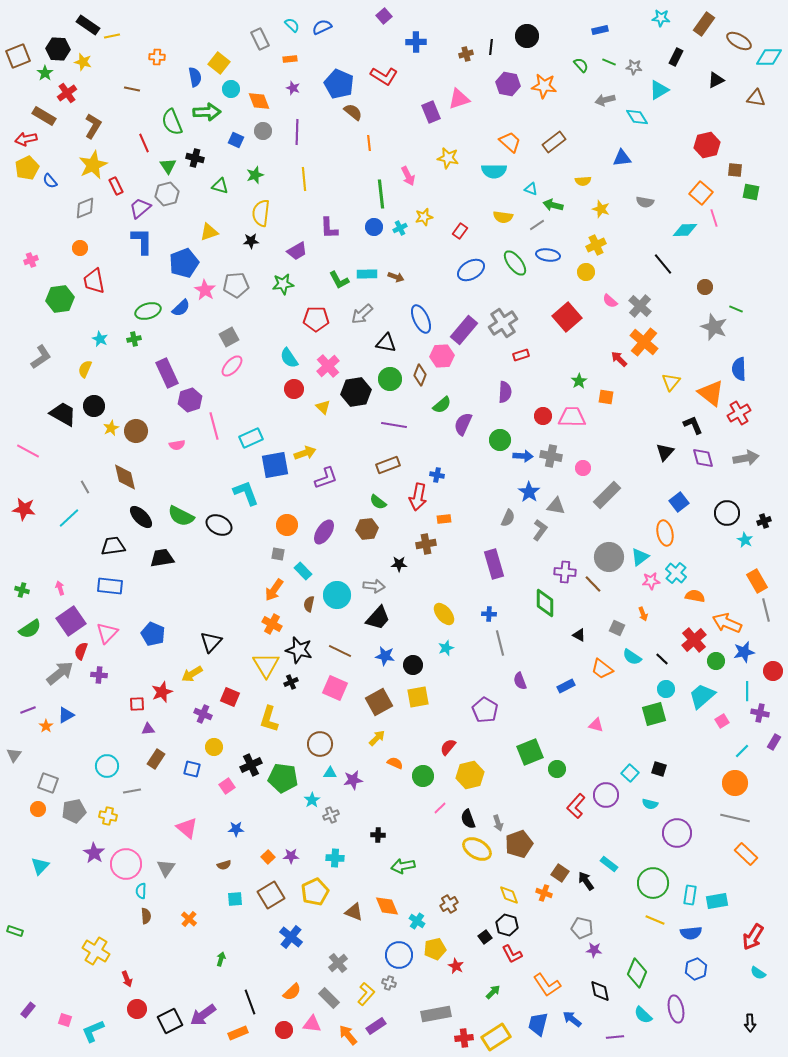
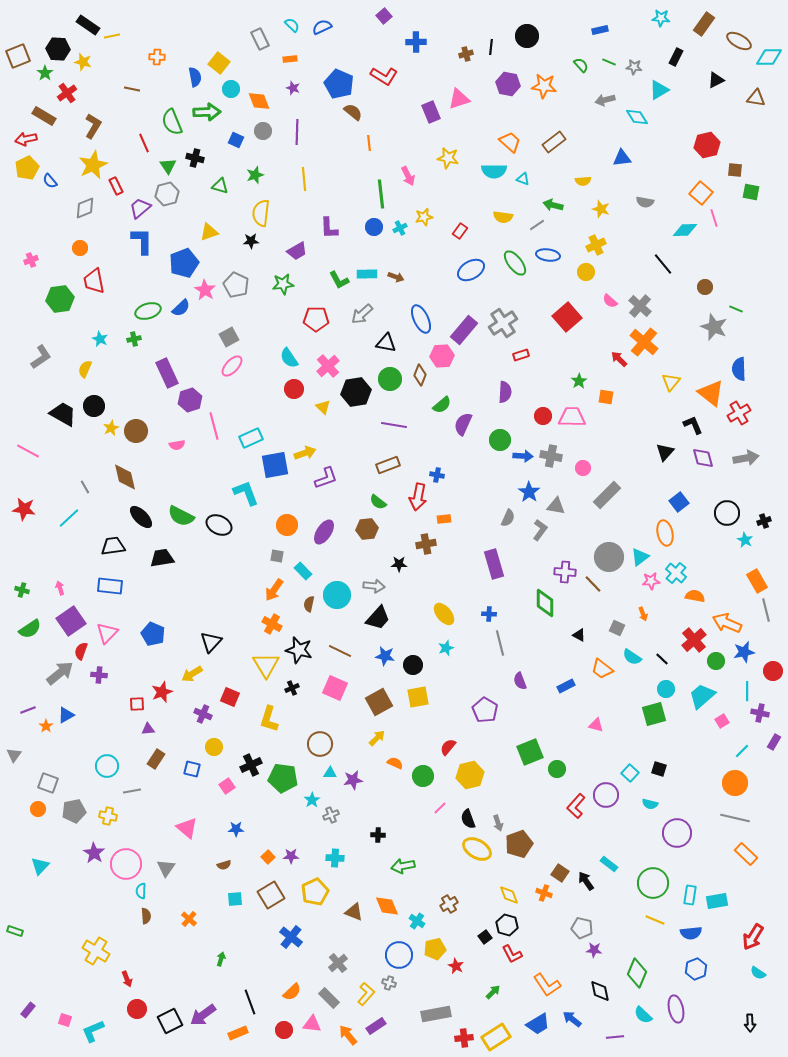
cyan triangle at (531, 189): moved 8 px left, 10 px up
gray pentagon at (236, 285): rotated 30 degrees clockwise
gray square at (278, 554): moved 1 px left, 2 px down
black cross at (291, 682): moved 1 px right, 6 px down
blue trapezoid at (538, 1024): rotated 135 degrees counterclockwise
